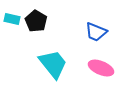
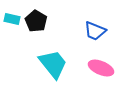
blue trapezoid: moved 1 px left, 1 px up
